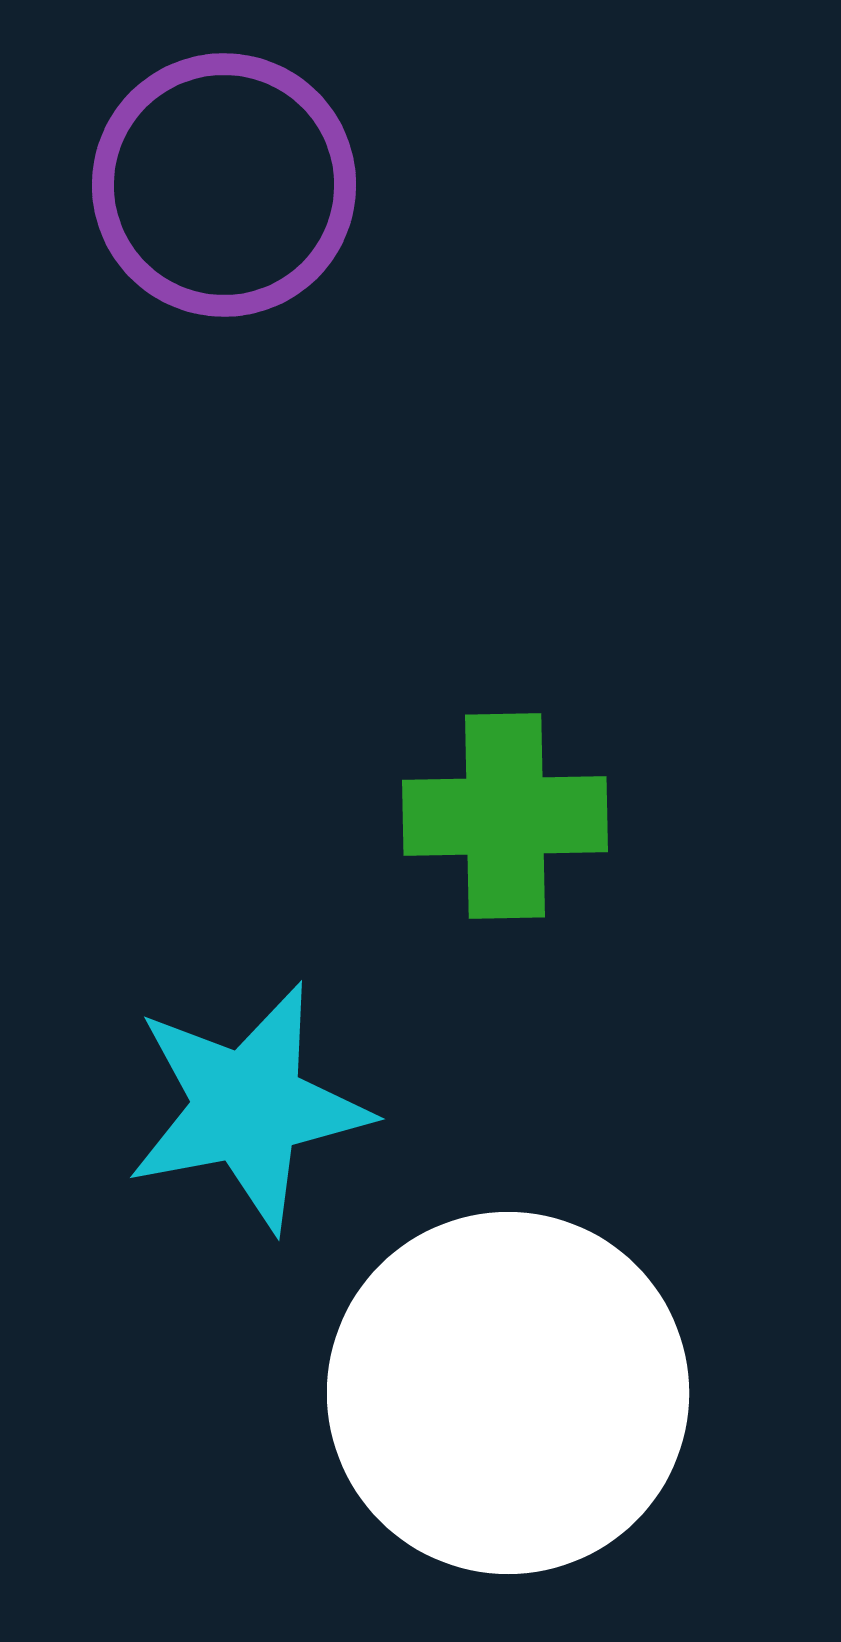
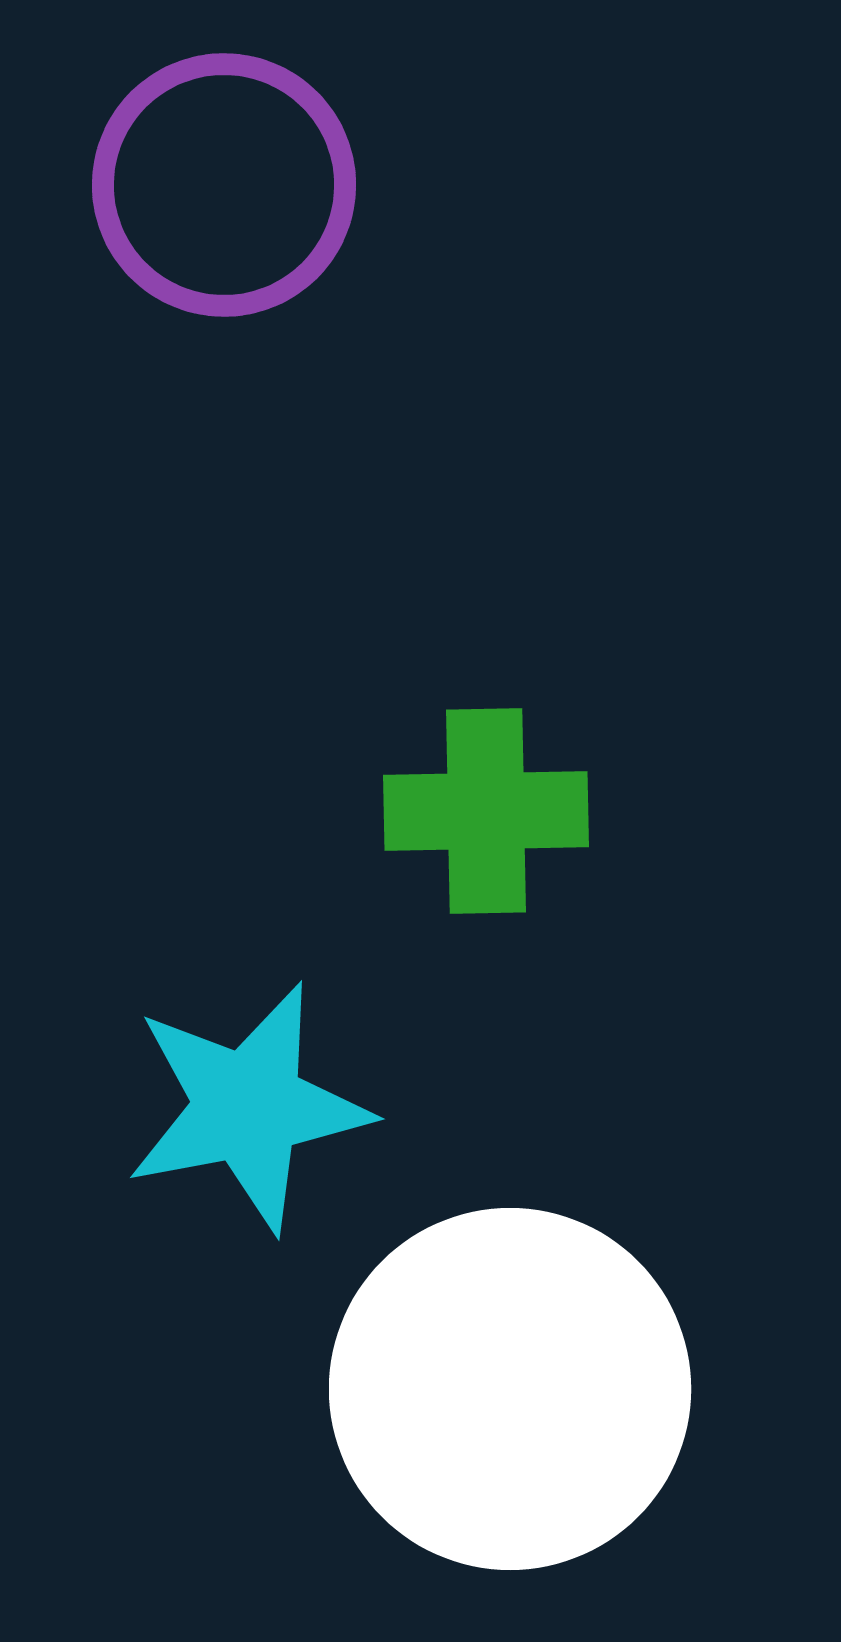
green cross: moved 19 px left, 5 px up
white circle: moved 2 px right, 4 px up
